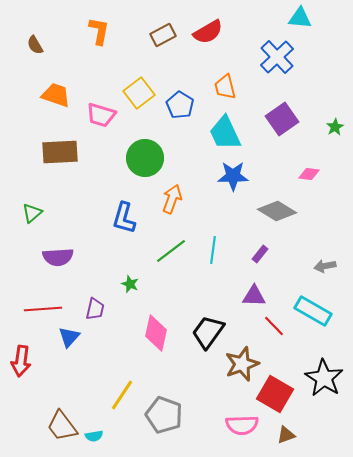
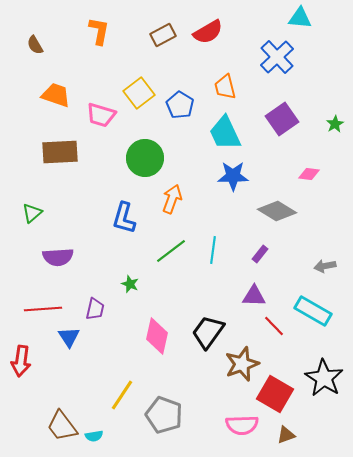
green star at (335, 127): moved 3 px up
pink diamond at (156, 333): moved 1 px right, 3 px down
blue triangle at (69, 337): rotated 15 degrees counterclockwise
